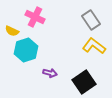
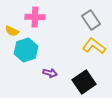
pink cross: rotated 24 degrees counterclockwise
